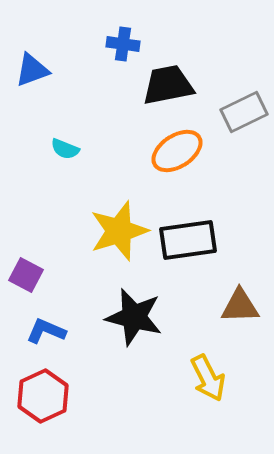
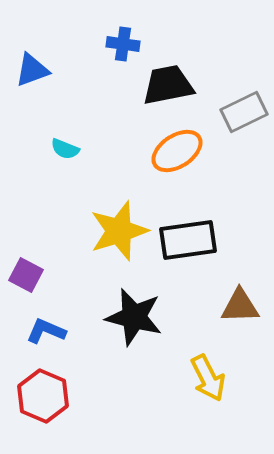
red hexagon: rotated 12 degrees counterclockwise
